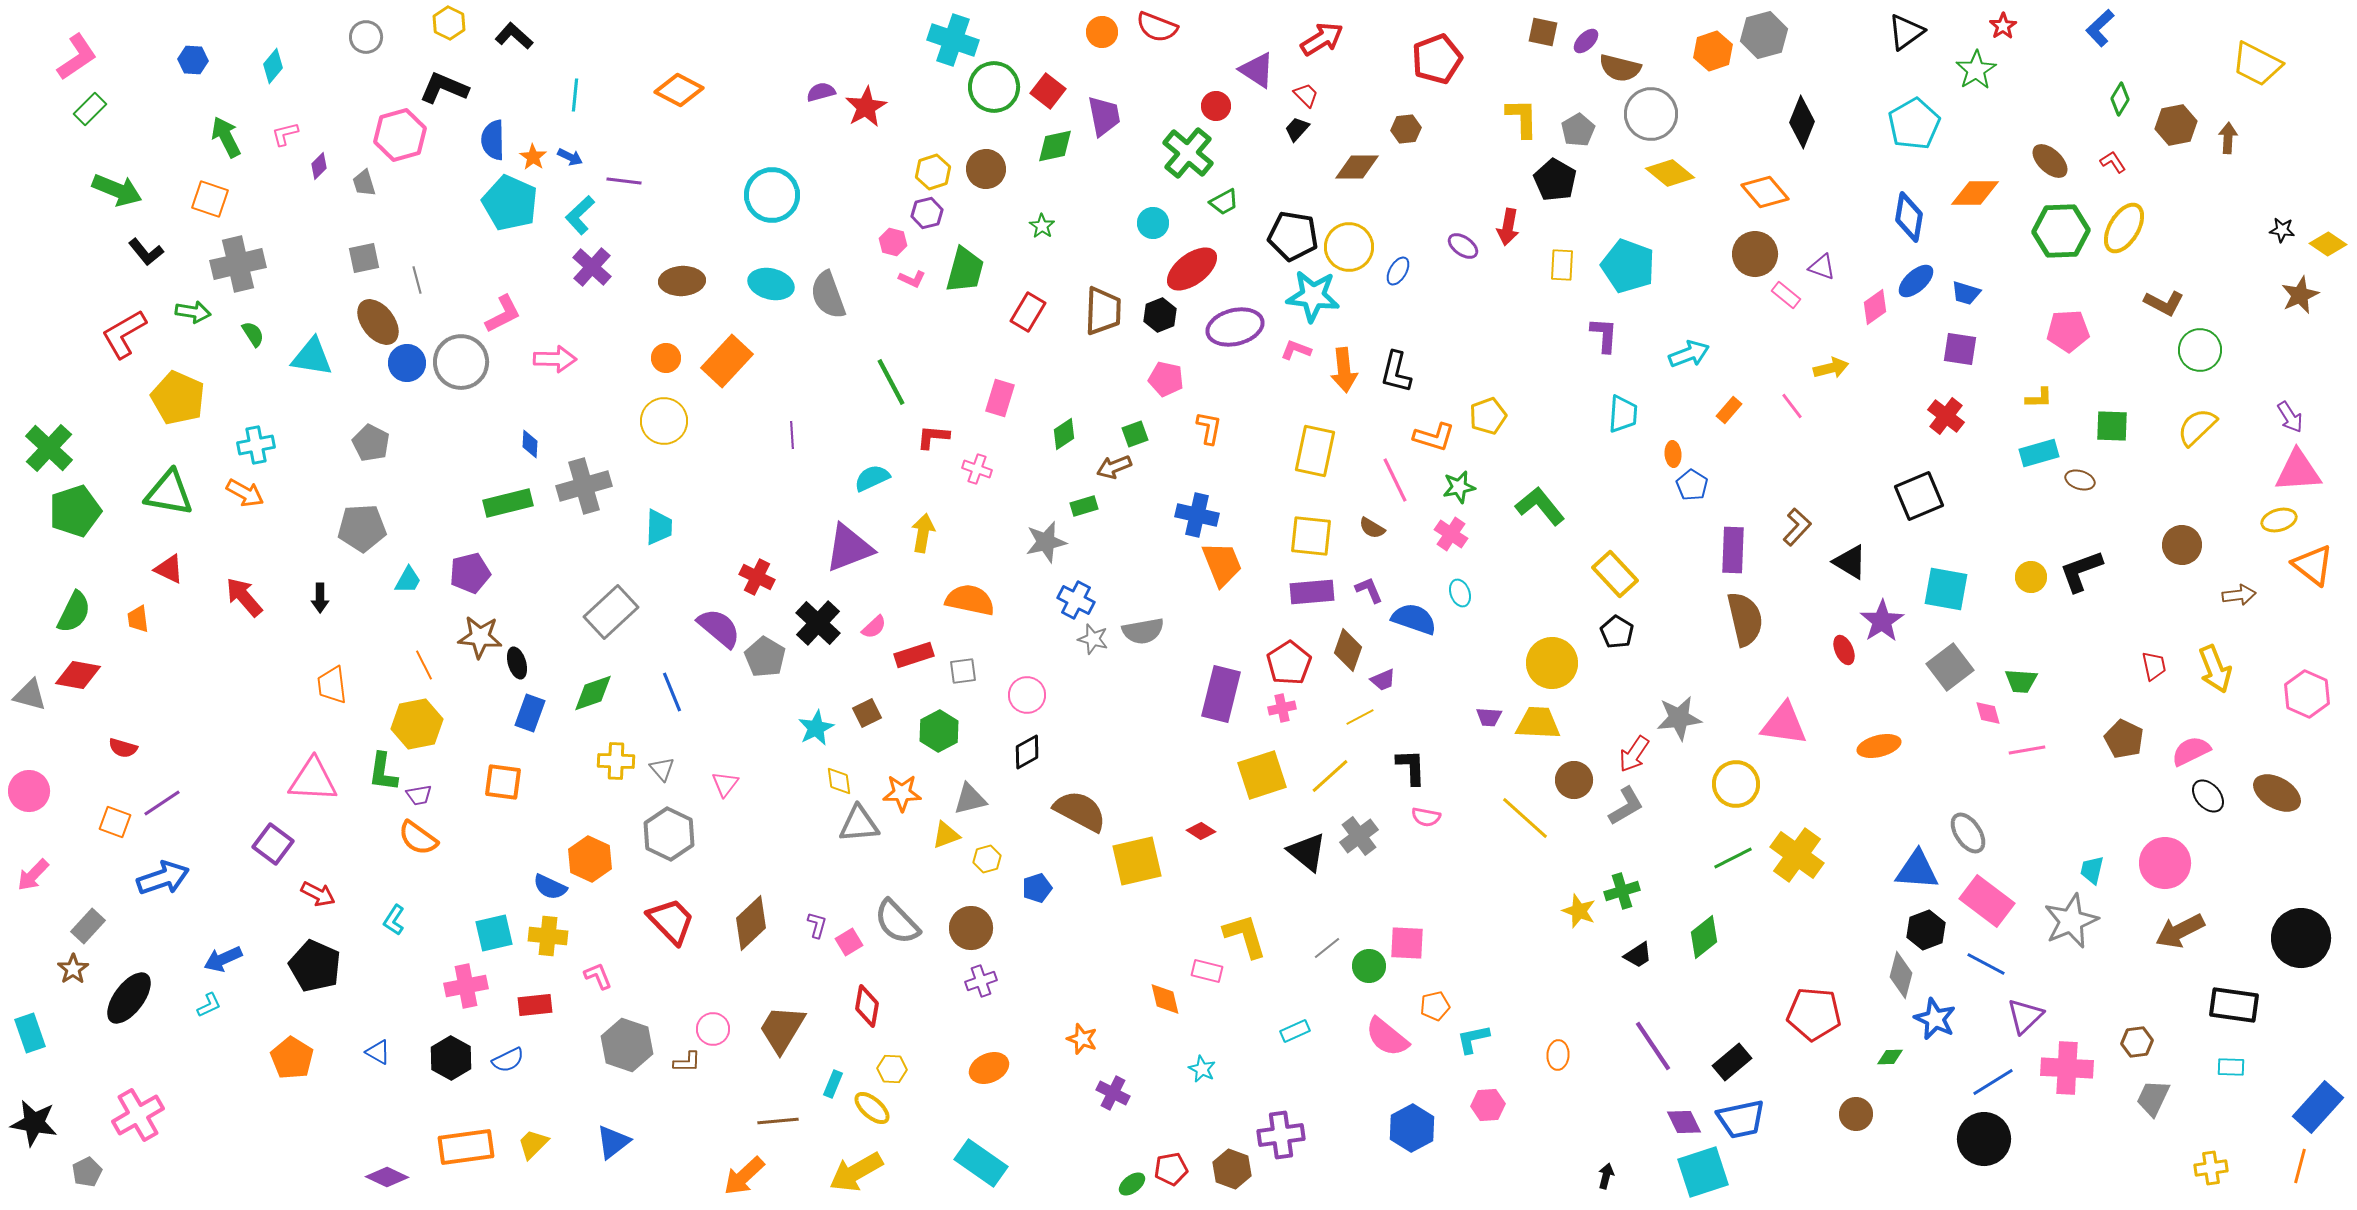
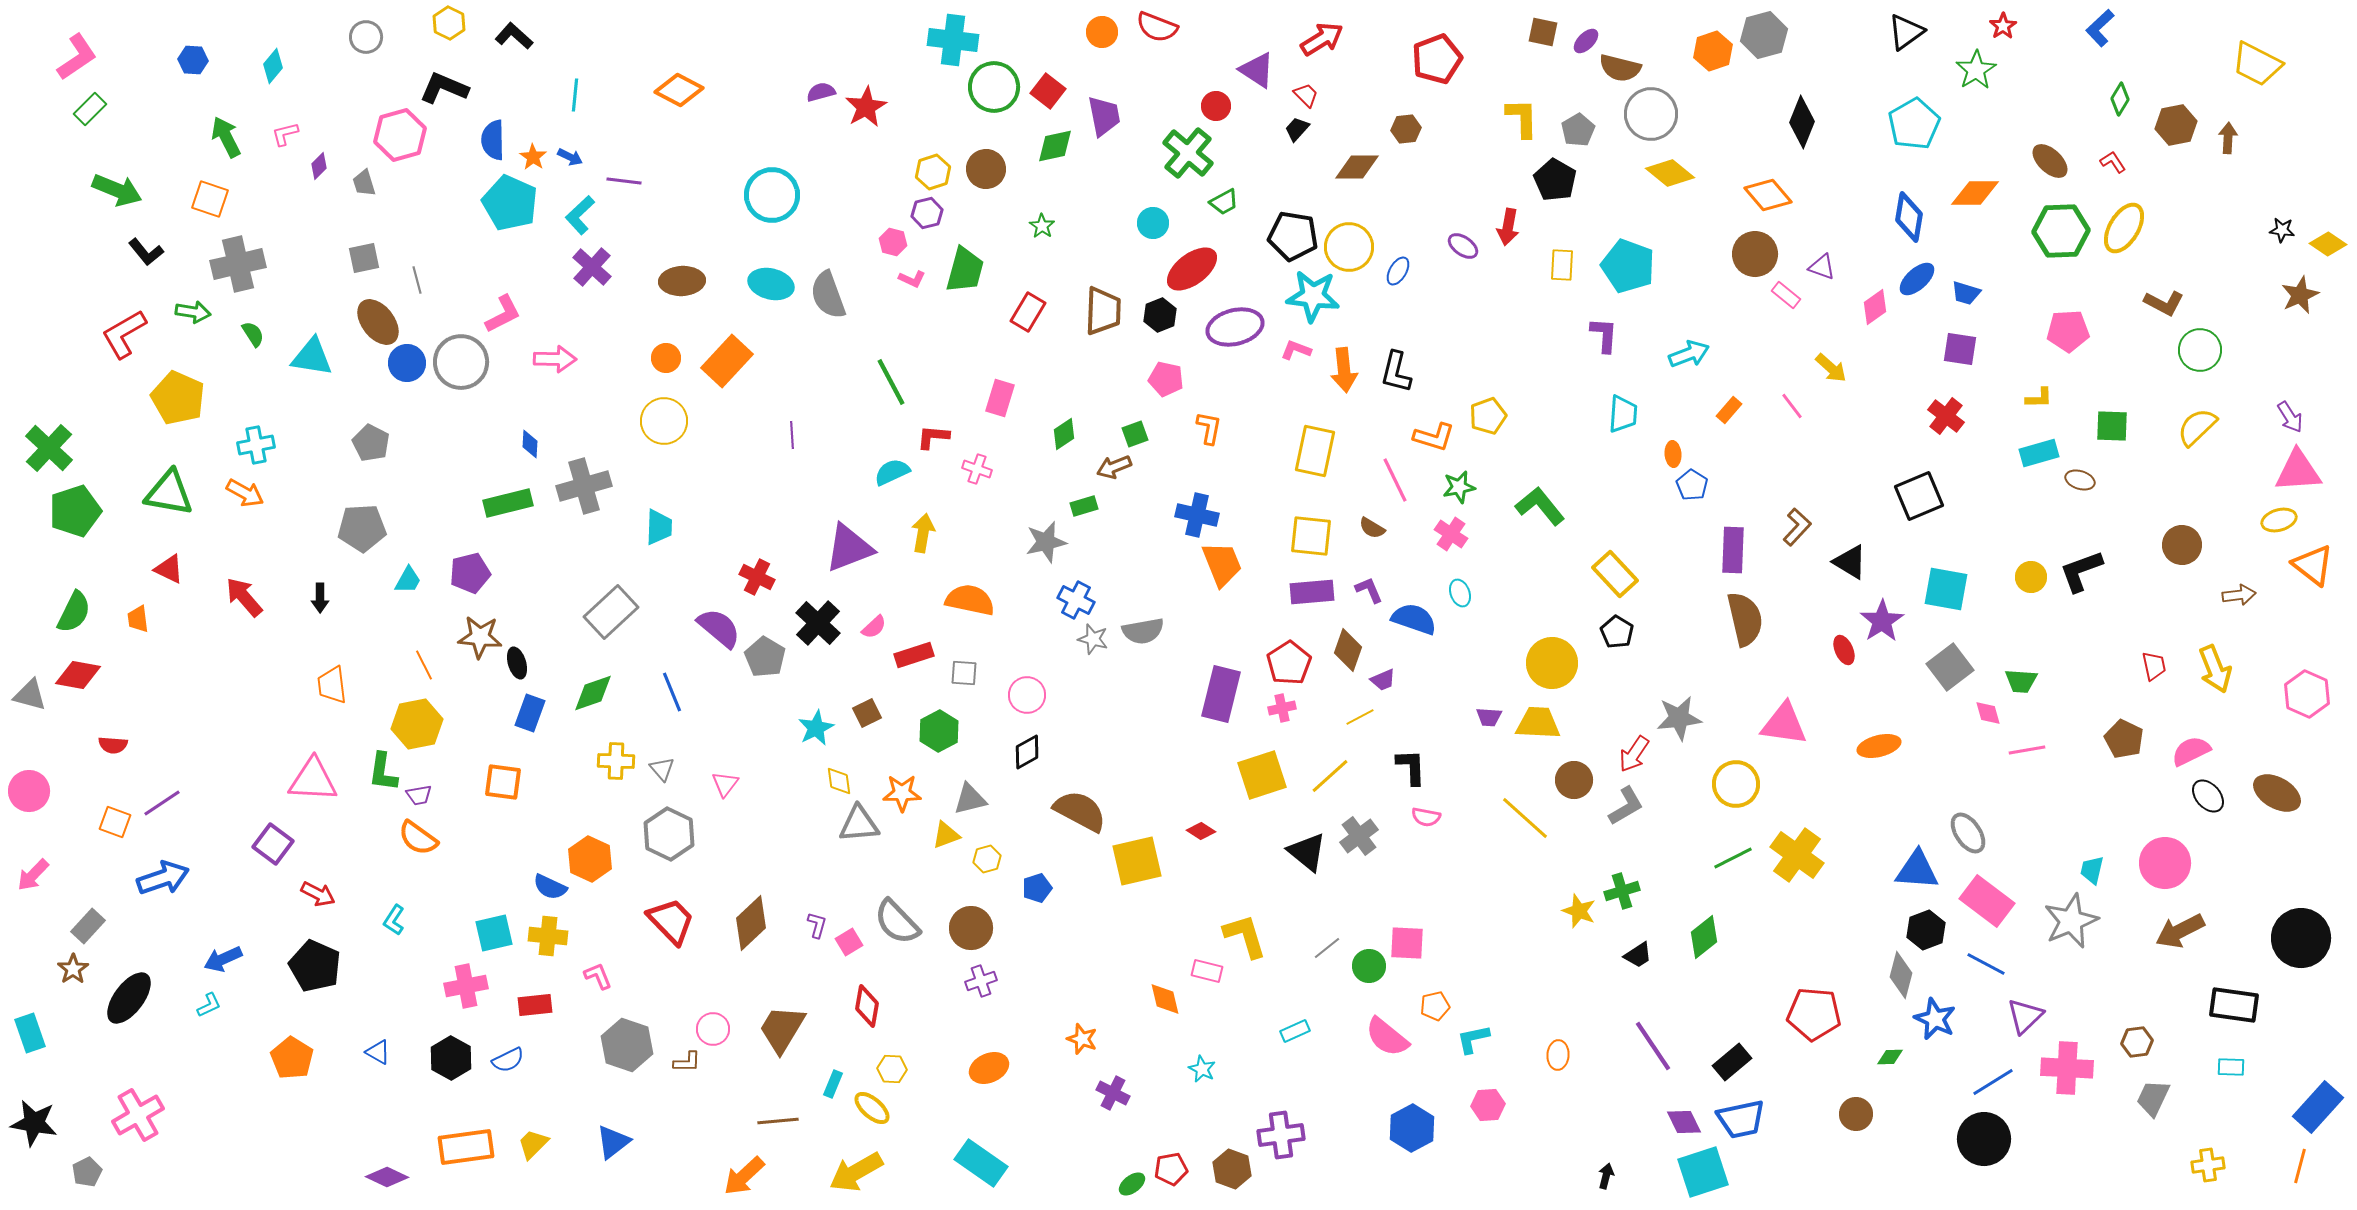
cyan cross at (953, 40): rotated 12 degrees counterclockwise
orange diamond at (1765, 192): moved 3 px right, 3 px down
blue ellipse at (1916, 281): moved 1 px right, 2 px up
yellow arrow at (1831, 368): rotated 56 degrees clockwise
cyan semicircle at (872, 478): moved 20 px right, 6 px up
gray square at (963, 671): moved 1 px right, 2 px down; rotated 12 degrees clockwise
red semicircle at (123, 748): moved 10 px left, 3 px up; rotated 12 degrees counterclockwise
yellow cross at (2211, 1168): moved 3 px left, 3 px up
